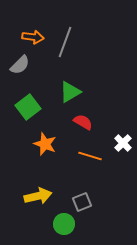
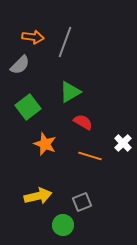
green circle: moved 1 px left, 1 px down
